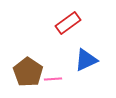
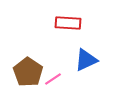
red rectangle: rotated 40 degrees clockwise
pink line: rotated 30 degrees counterclockwise
